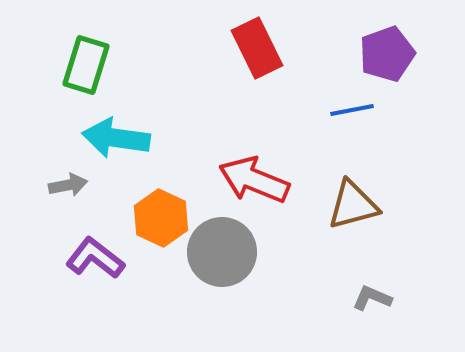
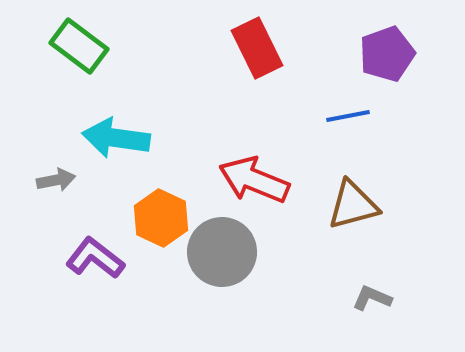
green rectangle: moved 7 px left, 19 px up; rotated 70 degrees counterclockwise
blue line: moved 4 px left, 6 px down
gray arrow: moved 12 px left, 5 px up
